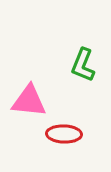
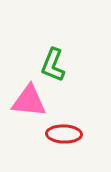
green L-shape: moved 30 px left
